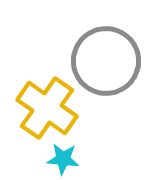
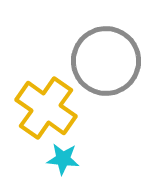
yellow cross: moved 1 px left
